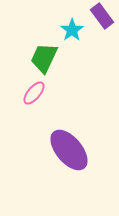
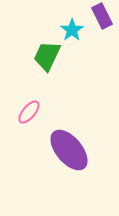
purple rectangle: rotated 10 degrees clockwise
green trapezoid: moved 3 px right, 2 px up
pink ellipse: moved 5 px left, 19 px down
